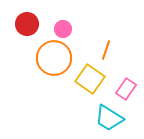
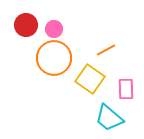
red circle: moved 1 px left, 1 px down
pink circle: moved 9 px left
orange line: rotated 42 degrees clockwise
pink rectangle: rotated 35 degrees counterclockwise
cyan trapezoid: rotated 8 degrees clockwise
